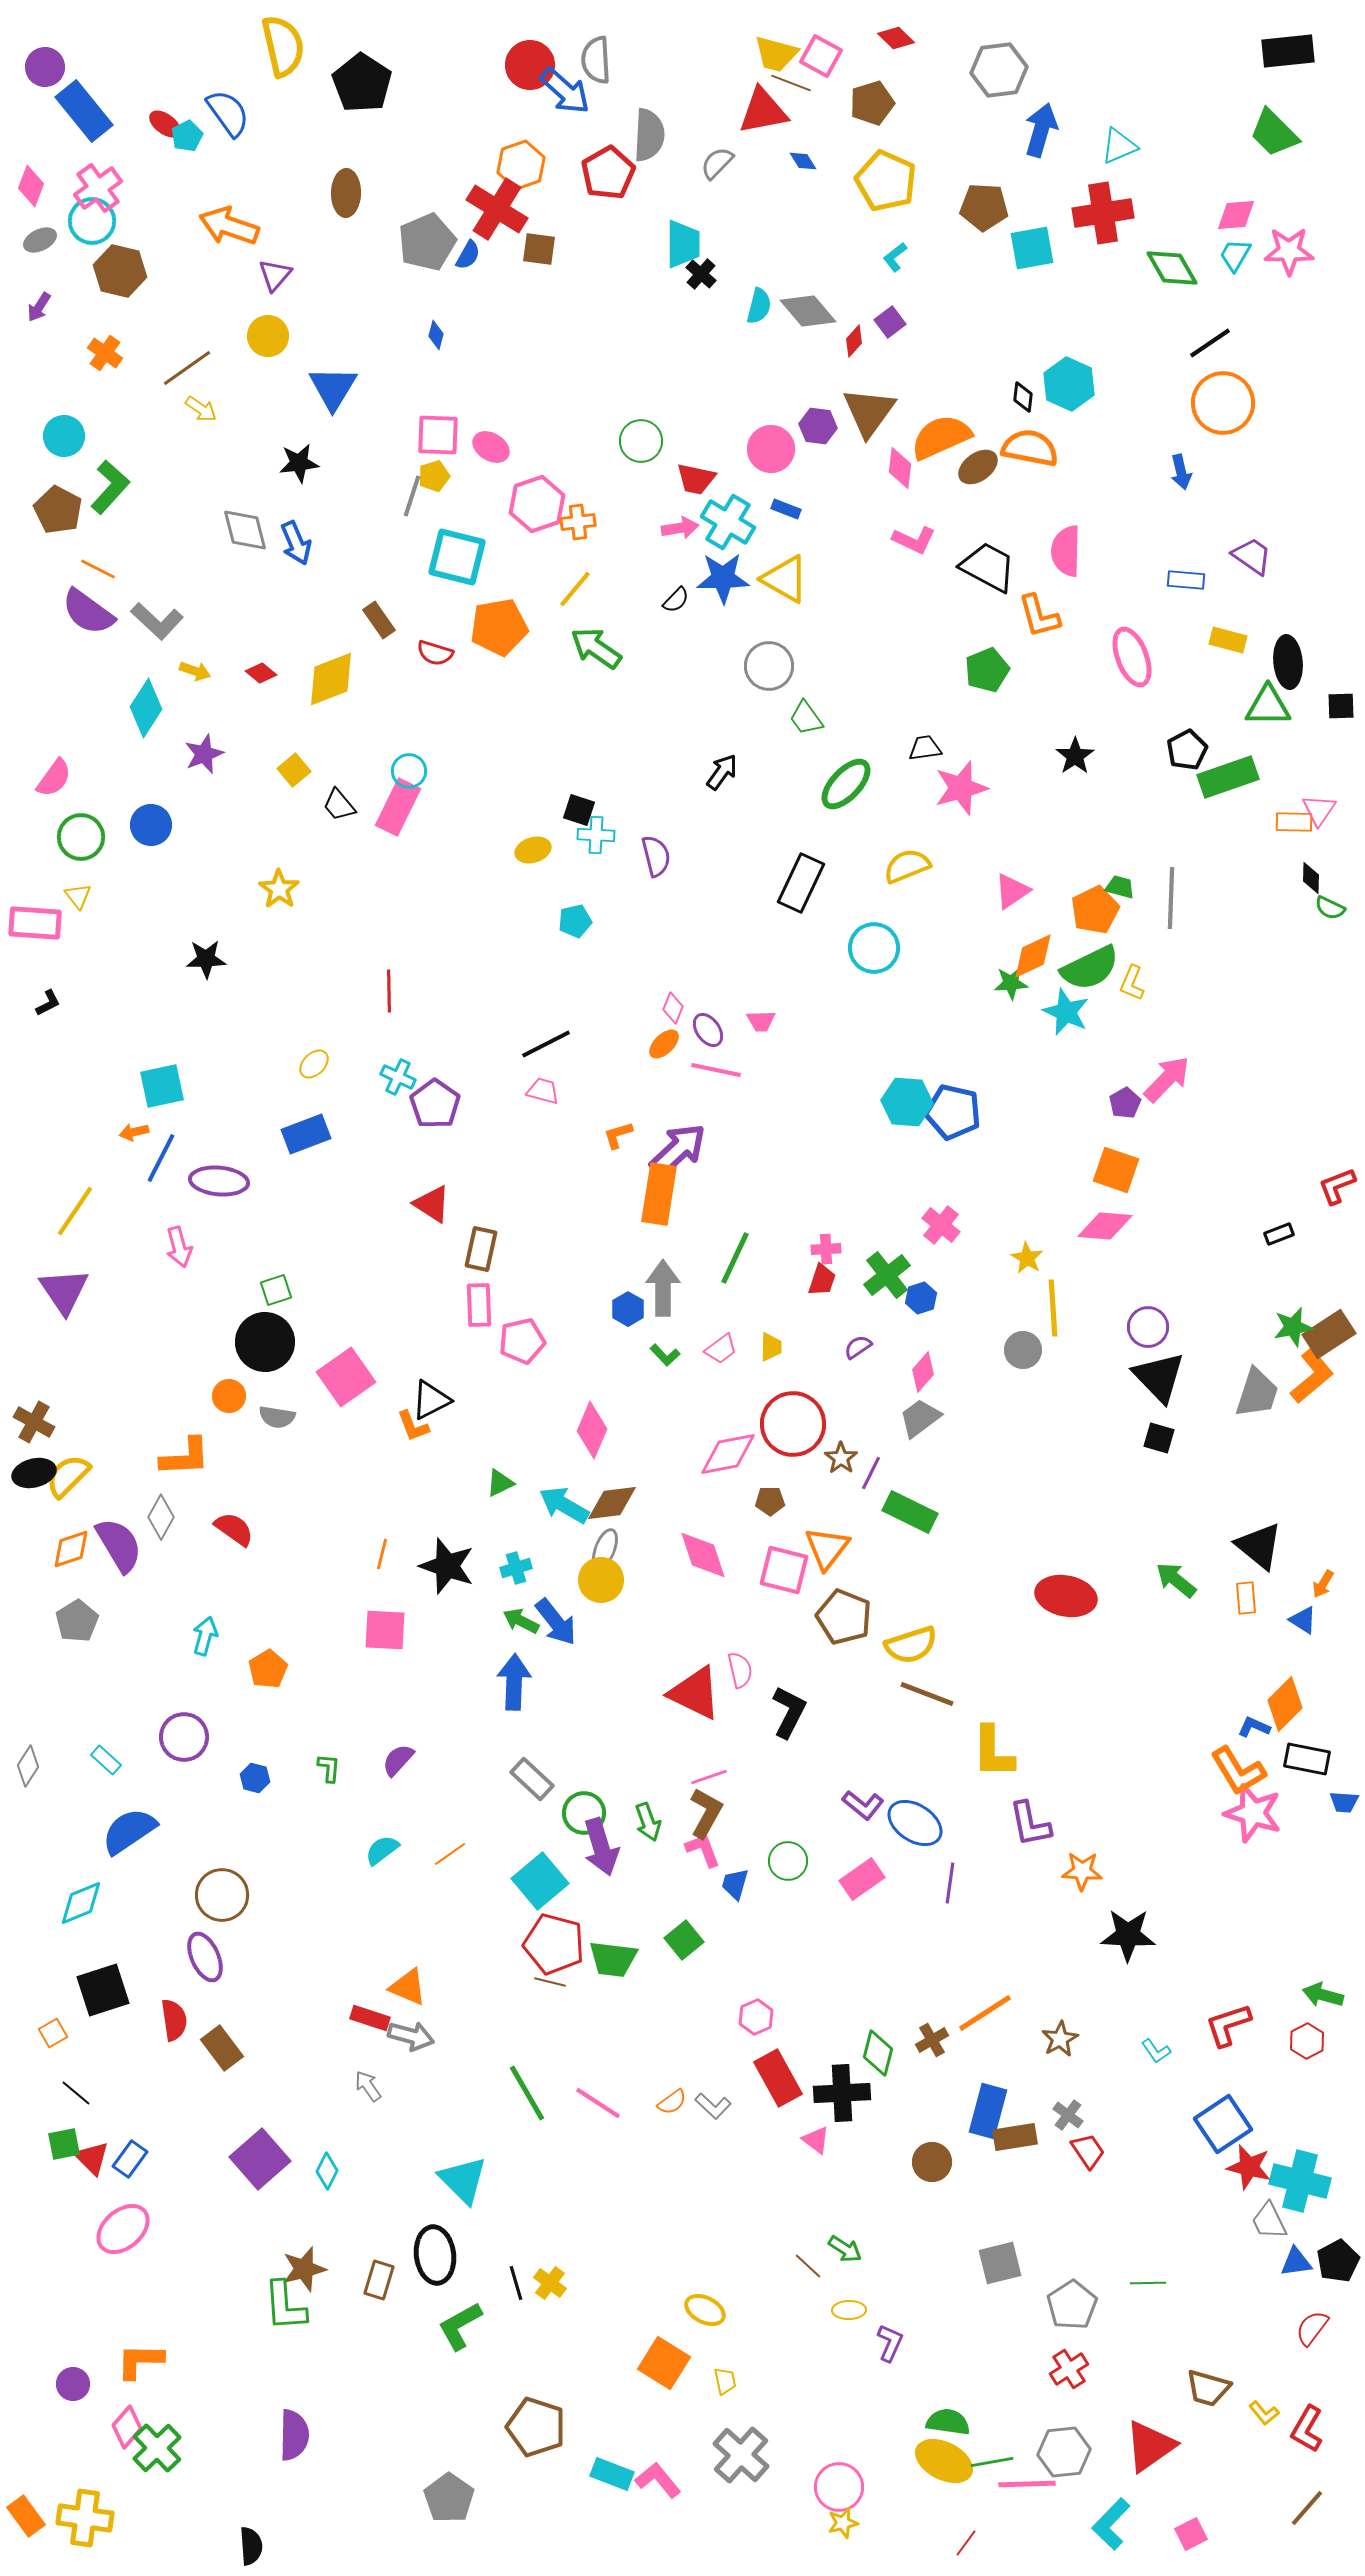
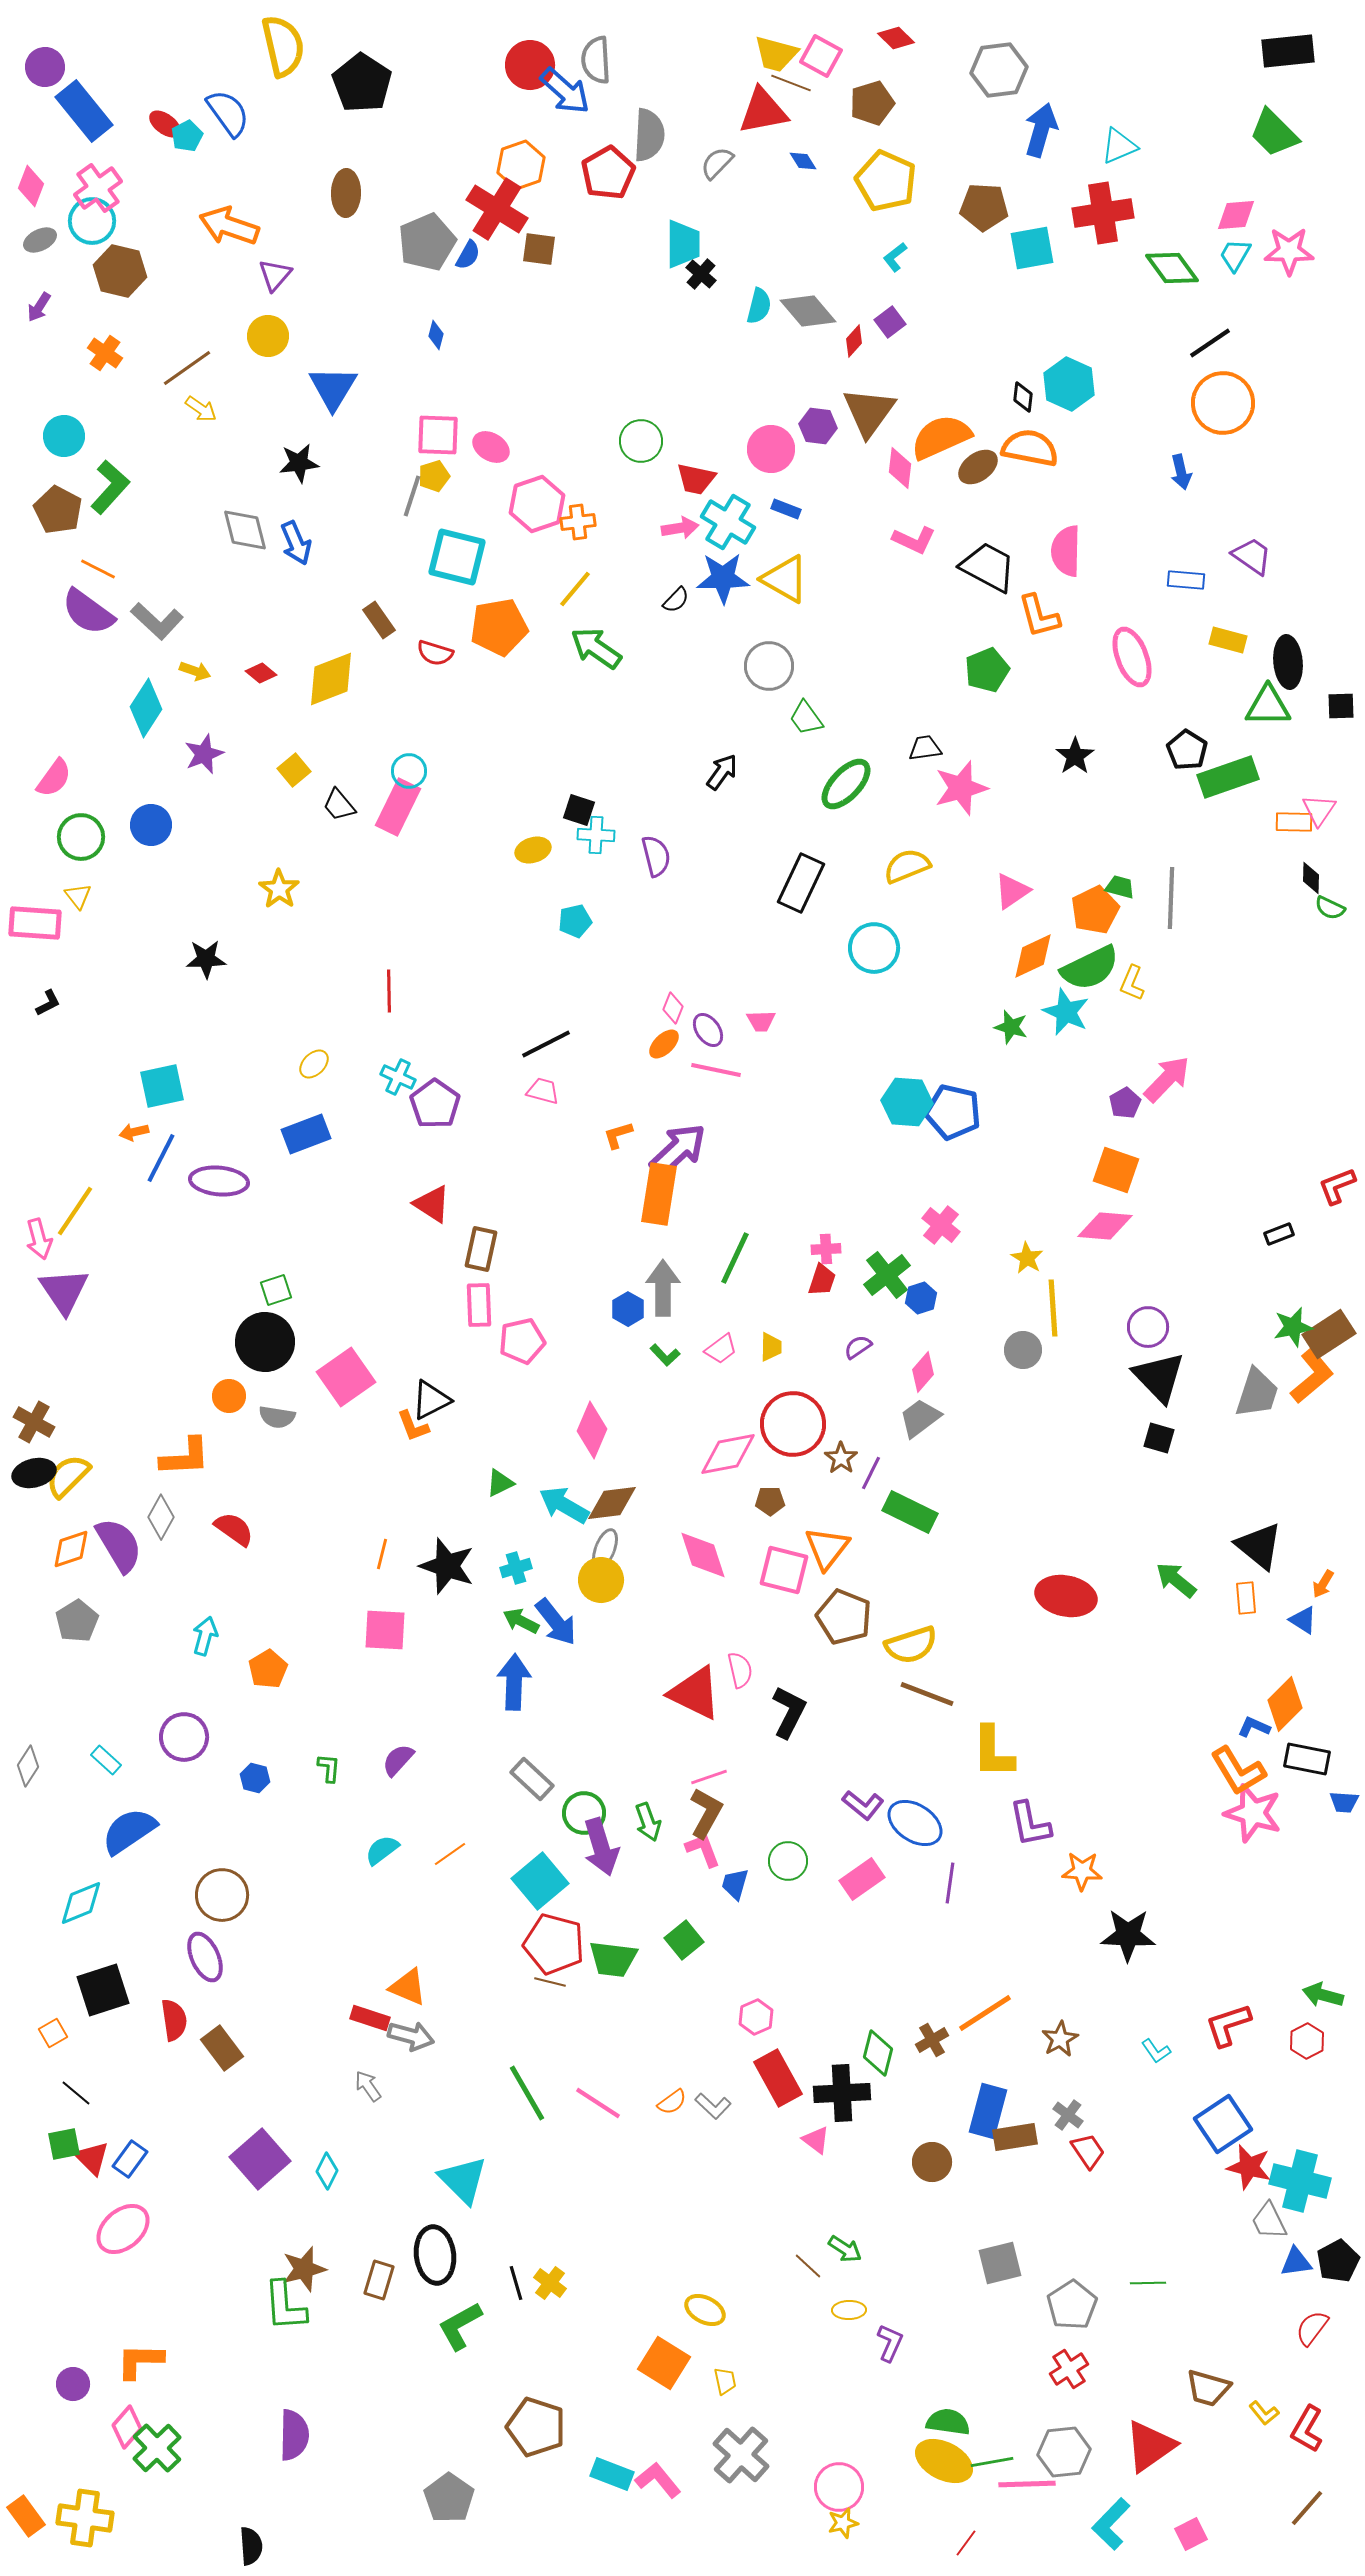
green diamond at (1172, 268): rotated 6 degrees counterclockwise
black pentagon at (1187, 750): rotated 12 degrees counterclockwise
green star at (1011, 983): moved 44 px down; rotated 20 degrees clockwise
pink arrow at (179, 1247): moved 140 px left, 8 px up
